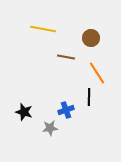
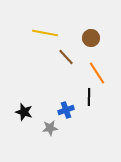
yellow line: moved 2 px right, 4 px down
brown line: rotated 36 degrees clockwise
